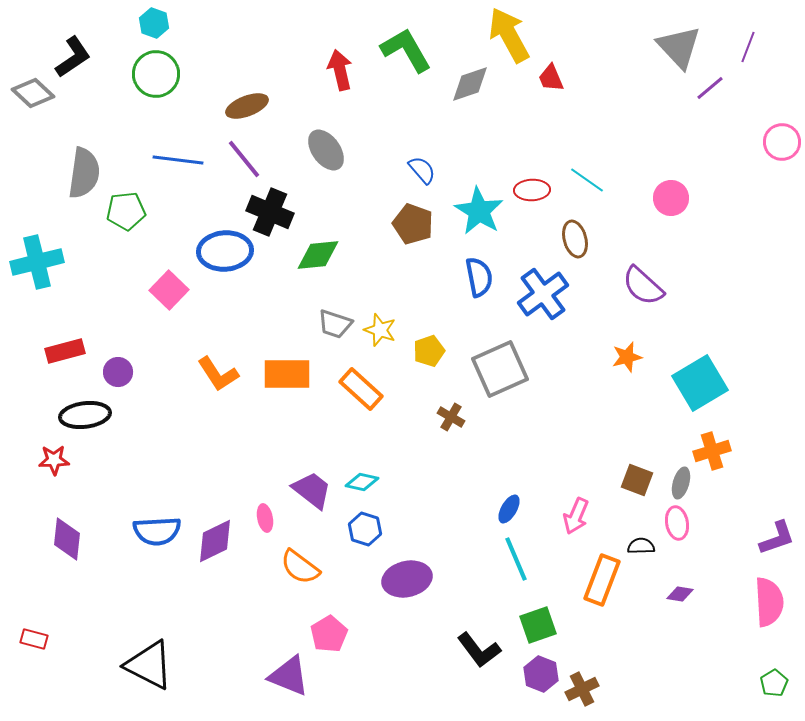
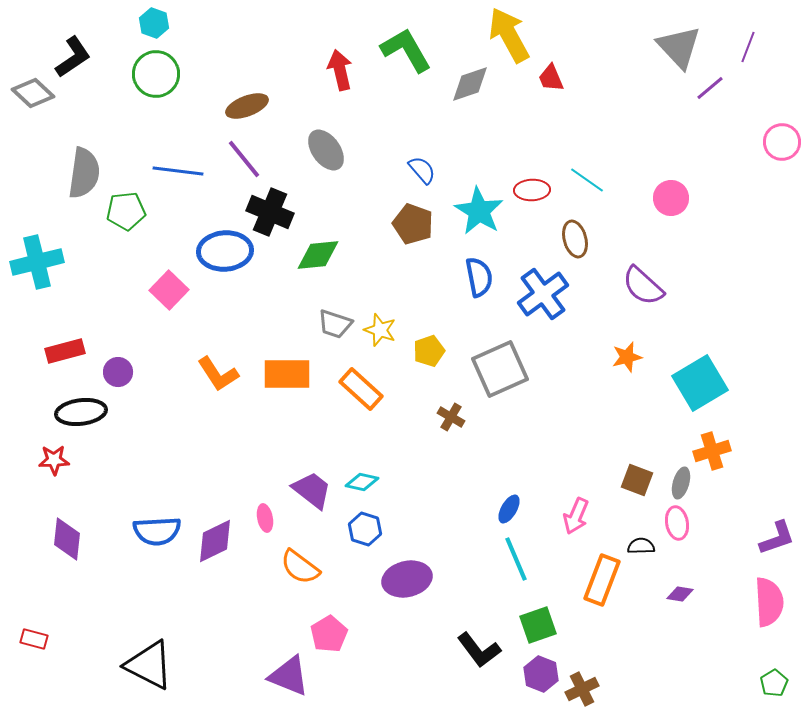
blue line at (178, 160): moved 11 px down
black ellipse at (85, 415): moved 4 px left, 3 px up
